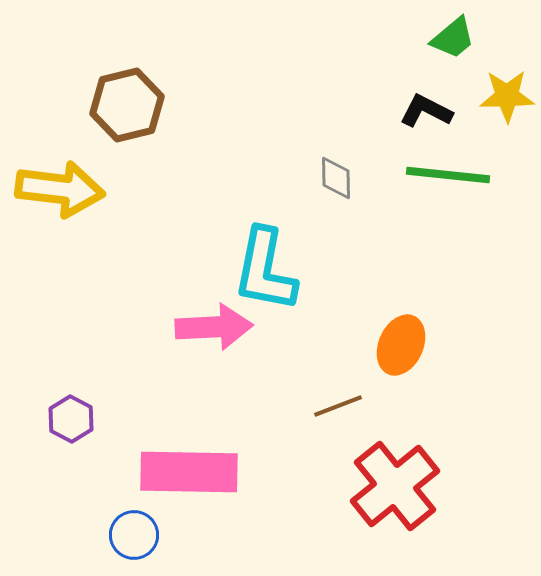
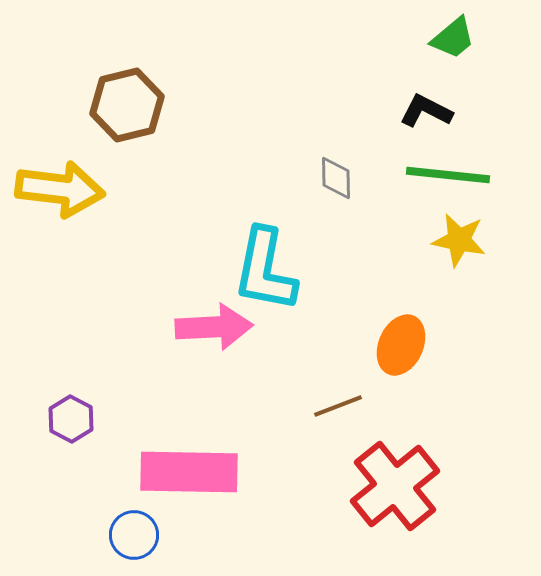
yellow star: moved 48 px left, 144 px down; rotated 12 degrees clockwise
